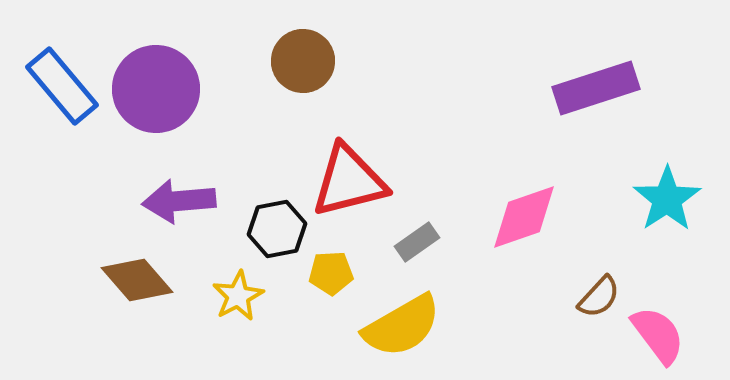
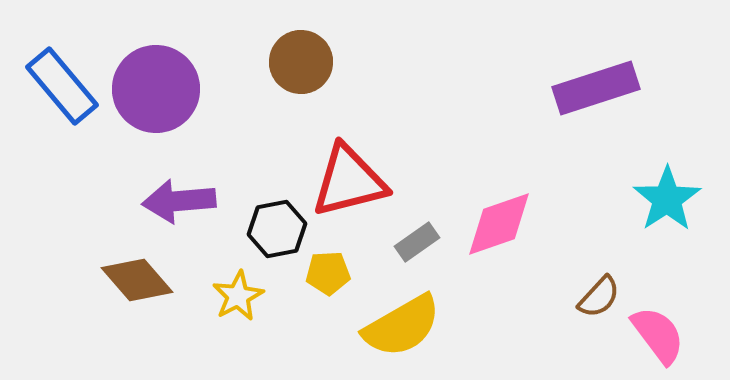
brown circle: moved 2 px left, 1 px down
pink diamond: moved 25 px left, 7 px down
yellow pentagon: moved 3 px left
